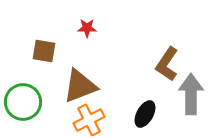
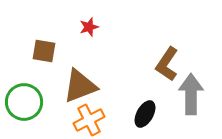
red star: moved 2 px right, 1 px up; rotated 18 degrees counterclockwise
green circle: moved 1 px right
